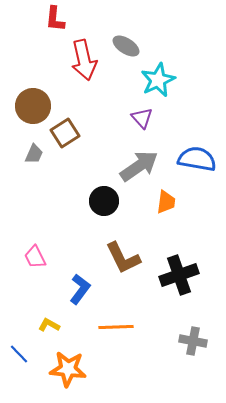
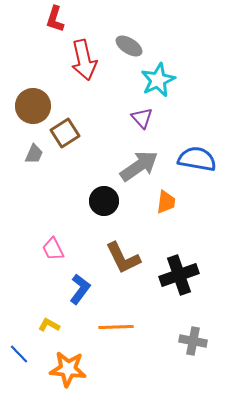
red L-shape: rotated 12 degrees clockwise
gray ellipse: moved 3 px right
pink trapezoid: moved 18 px right, 8 px up
